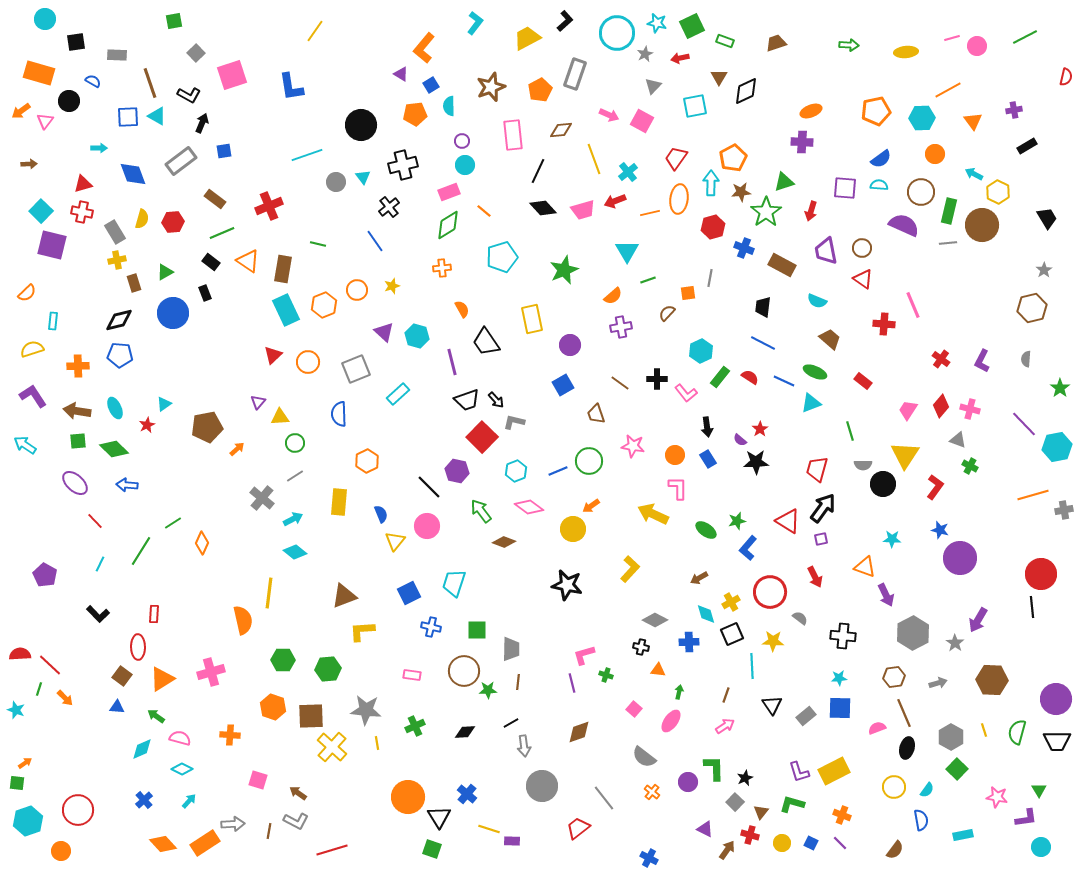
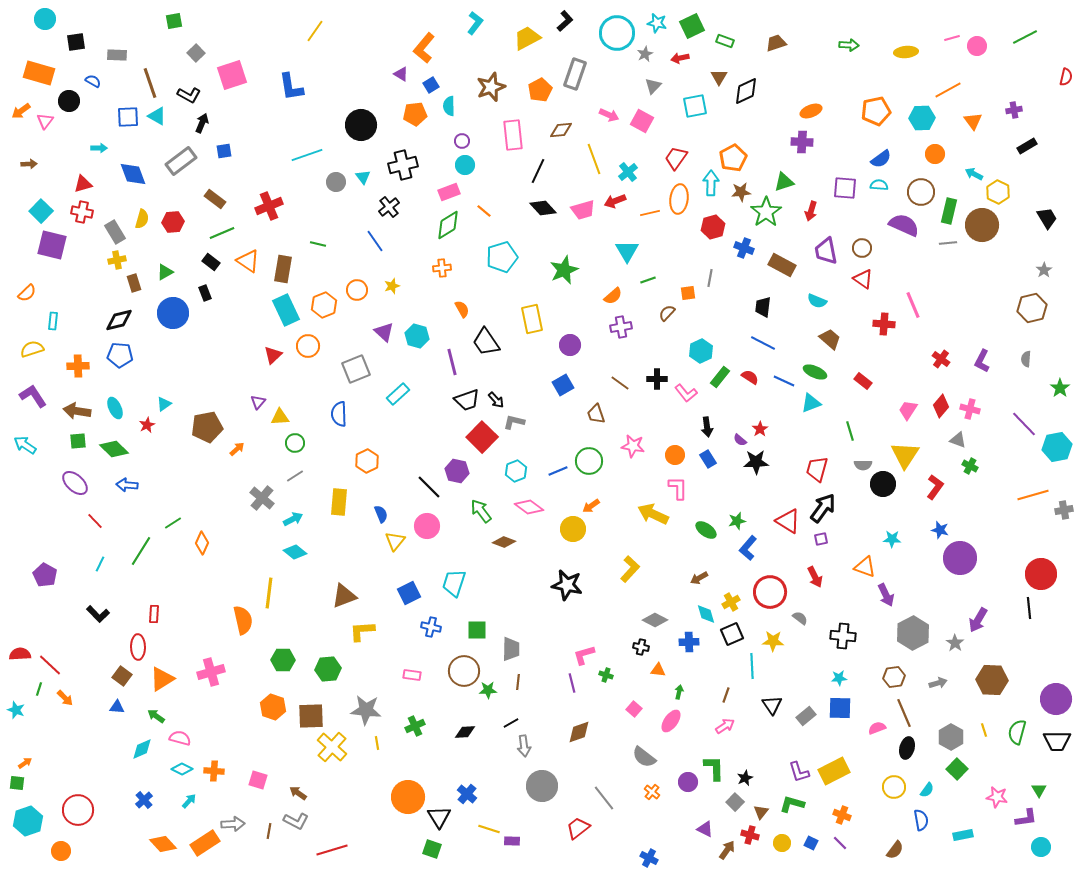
orange circle at (308, 362): moved 16 px up
black line at (1032, 607): moved 3 px left, 1 px down
orange cross at (230, 735): moved 16 px left, 36 px down
